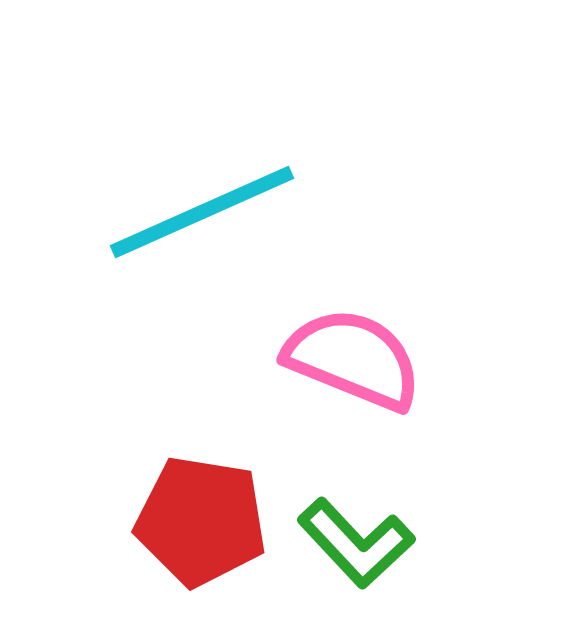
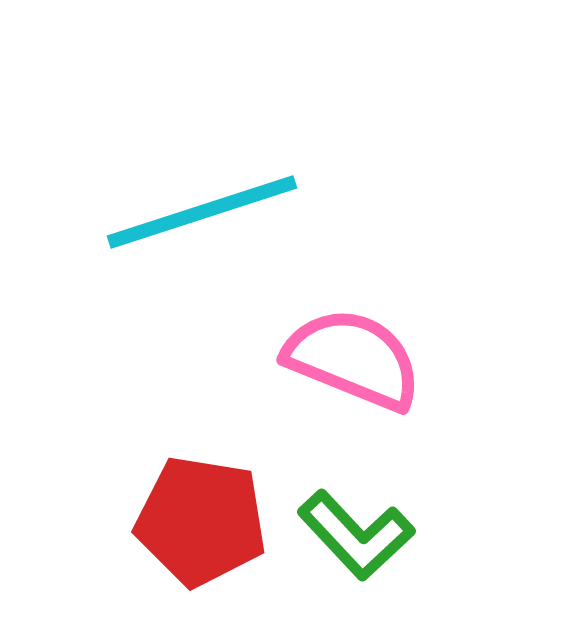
cyan line: rotated 6 degrees clockwise
green L-shape: moved 8 px up
